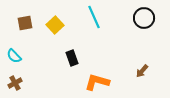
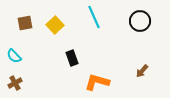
black circle: moved 4 px left, 3 px down
